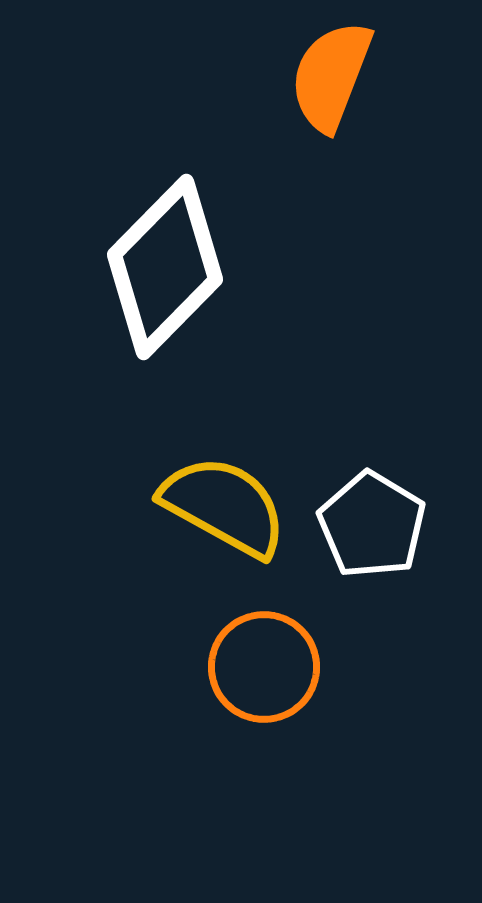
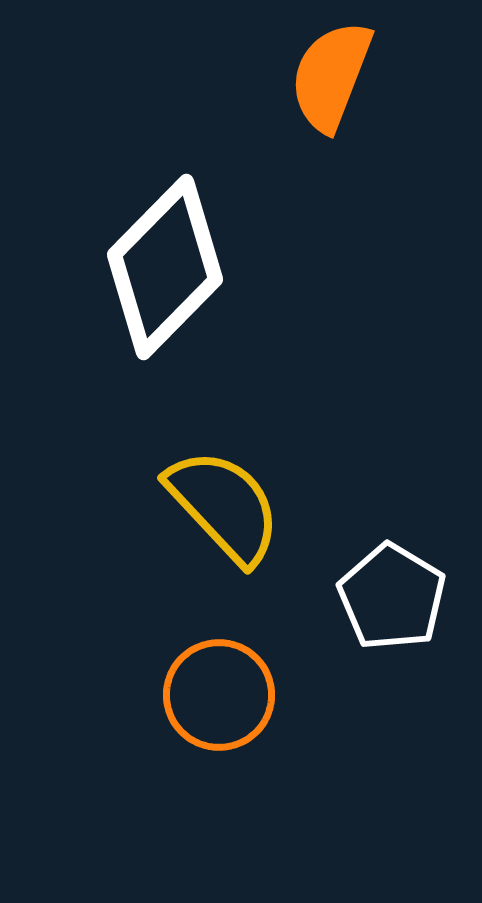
yellow semicircle: rotated 18 degrees clockwise
white pentagon: moved 20 px right, 72 px down
orange circle: moved 45 px left, 28 px down
